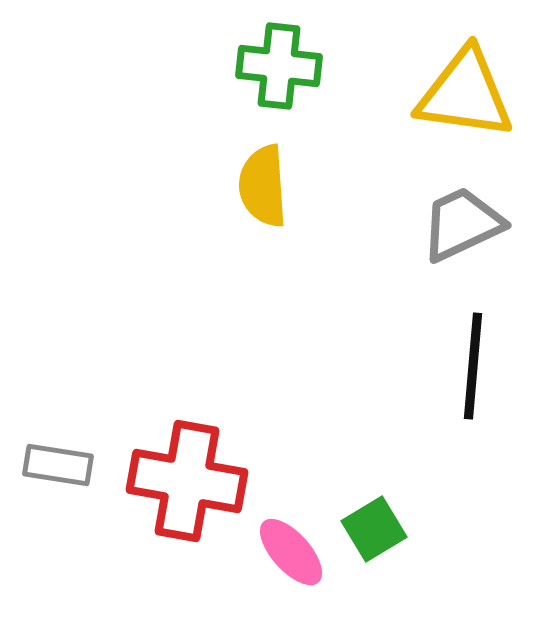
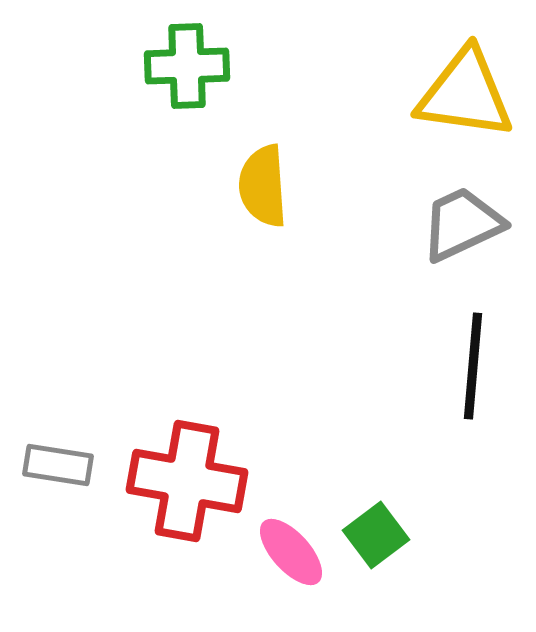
green cross: moved 92 px left; rotated 8 degrees counterclockwise
green square: moved 2 px right, 6 px down; rotated 6 degrees counterclockwise
